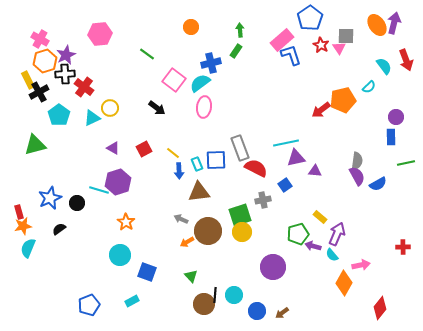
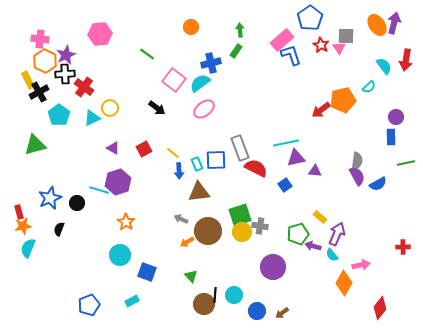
pink cross at (40, 39): rotated 24 degrees counterclockwise
red arrow at (406, 60): rotated 30 degrees clockwise
orange hexagon at (45, 61): rotated 15 degrees counterclockwise
pink ellipse at (204, 107): moved 2 px down; rotated 45 degrees clockwise
gray cross at (263, 200): moved 3 px left, 26 px down; rotated 21 degrees clockwise
black semicircle at (59, 229): rotated 32 degrees counterclockwise
